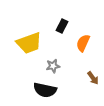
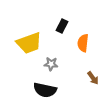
orange semicircle: rotated 18 degrees counterclockwise
gray star: moved 2 px left, 2 px up; rotated 16 degrees clockwise
